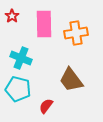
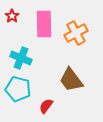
orange cross: rotated 20 degrees counterclockwise
